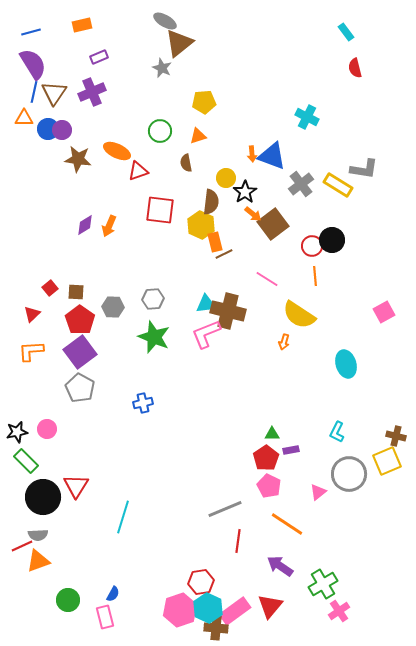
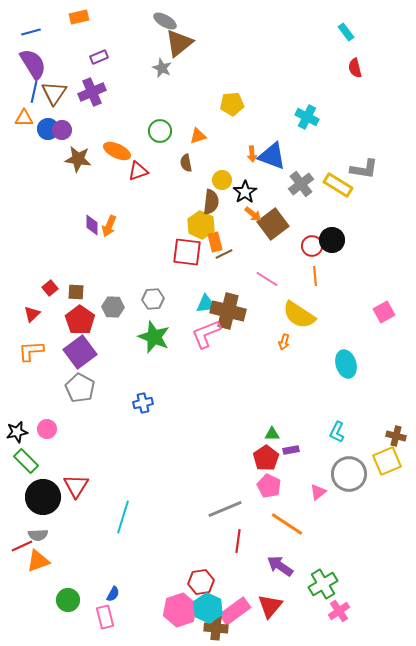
orange rectangle at (82, 25): moved 3 px left, 8 px up
yellow pentagon at (204, 102): moved 28 px right, 2 px down
yellow circle at (226, 178): moved 4 px left, 2 px down
red square at (160, 210): moved 27 px right, 42 px down
purple diamond at (85, 225): moved 7 px right; rotated 60 degrees counterclockwise
